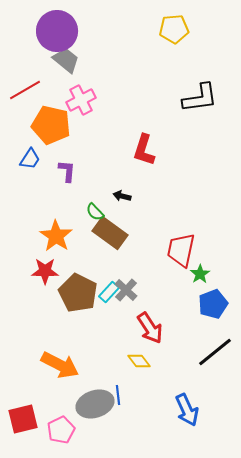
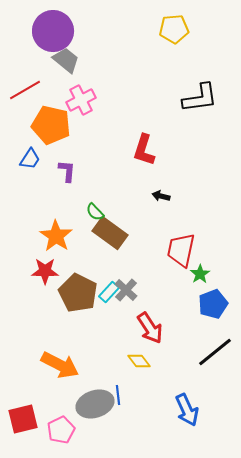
purple circle: moved 4 px left
black arrow: moved 39 px right
